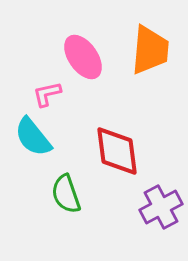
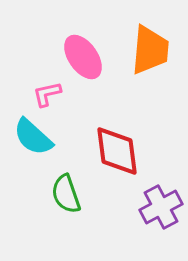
cyan semicircle: rotated 9 degrees counterclockwise
